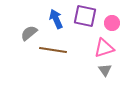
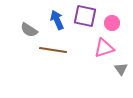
blue arrow: moved 1 px right, 1 px down
gray semicircle: moved 3 px up; rotated 108 degrees counterclockwise
gray triangle: moved 16 px right, 1 px up
